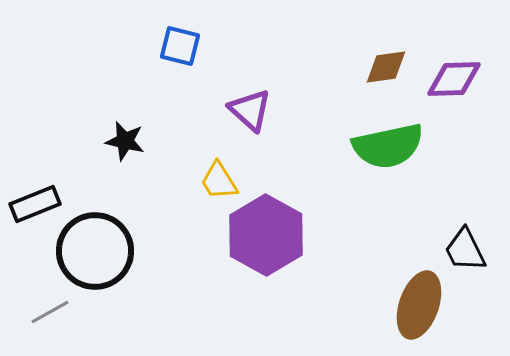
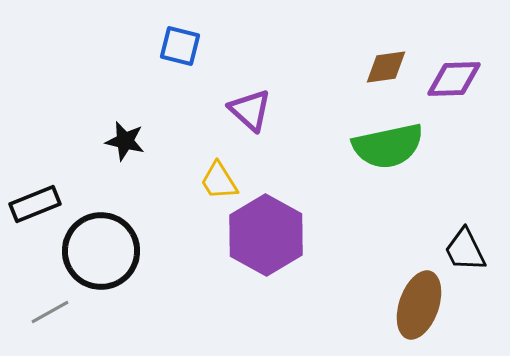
black circle: moved 6 px right
